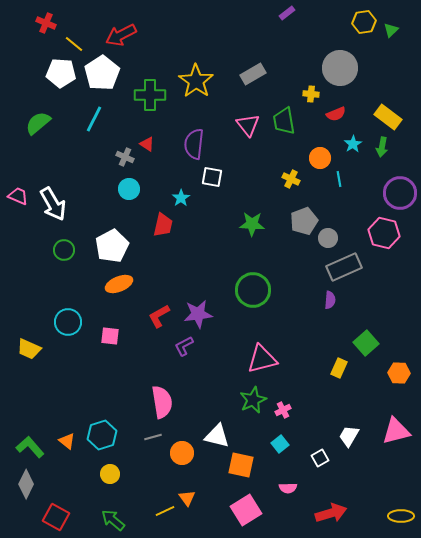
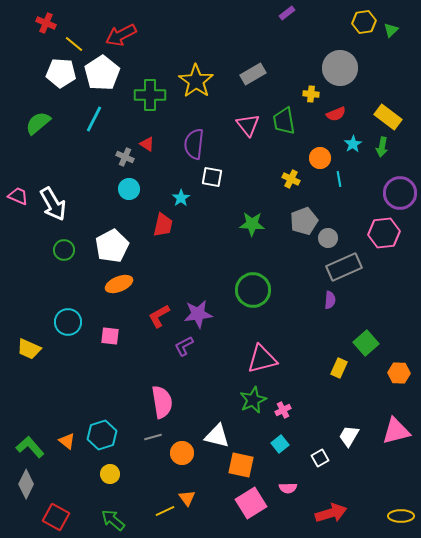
pink hexagon at (384, 233): rotated 20 degrees counterclockwise
pink square at (246, 510): moved 5 px right, 7 px up
